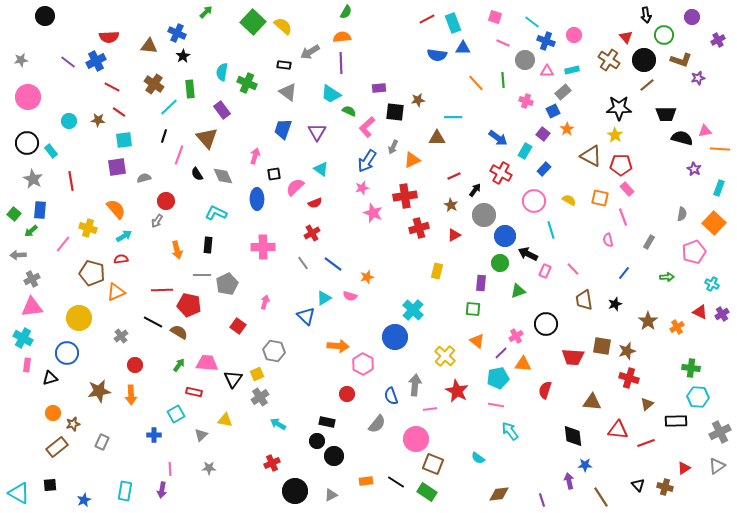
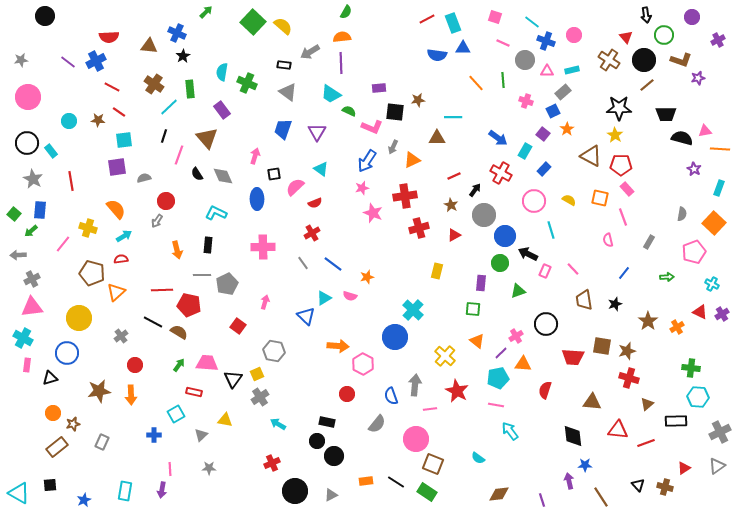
pink L-shape at (367, 127): moved 5 px right; rotated 115 degrees counterclockwise
orange triangle at (116, 292): rotated 18 degrees counterclockwise
